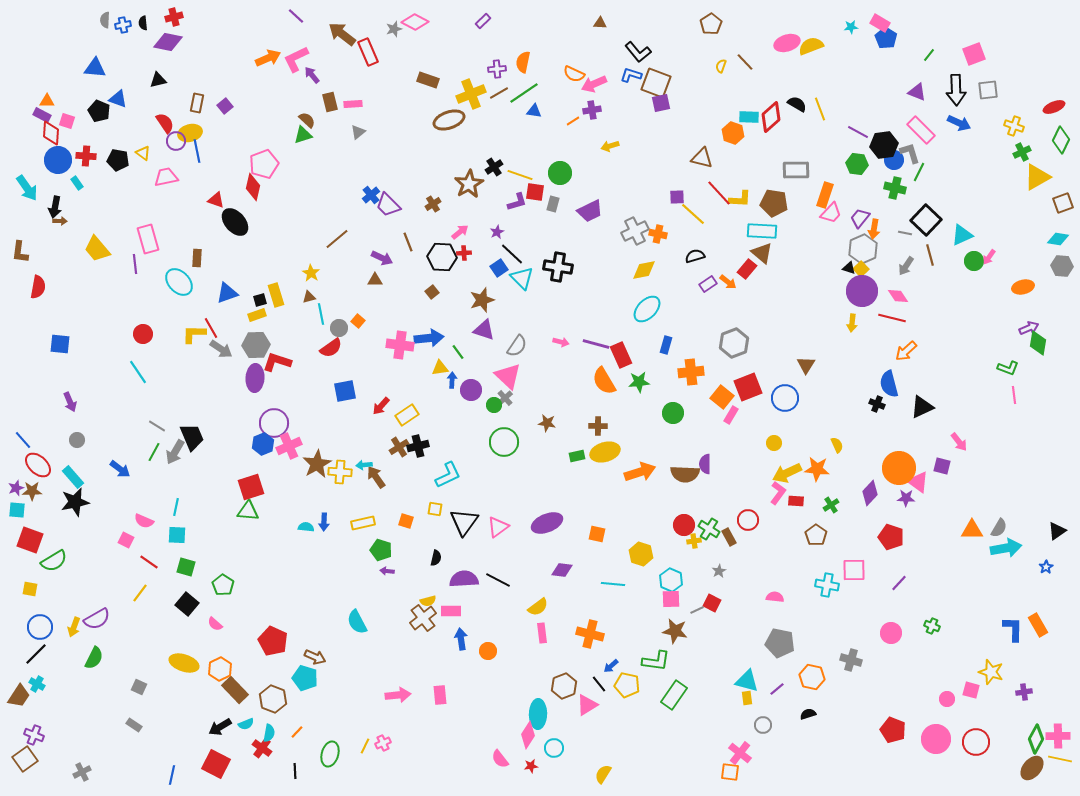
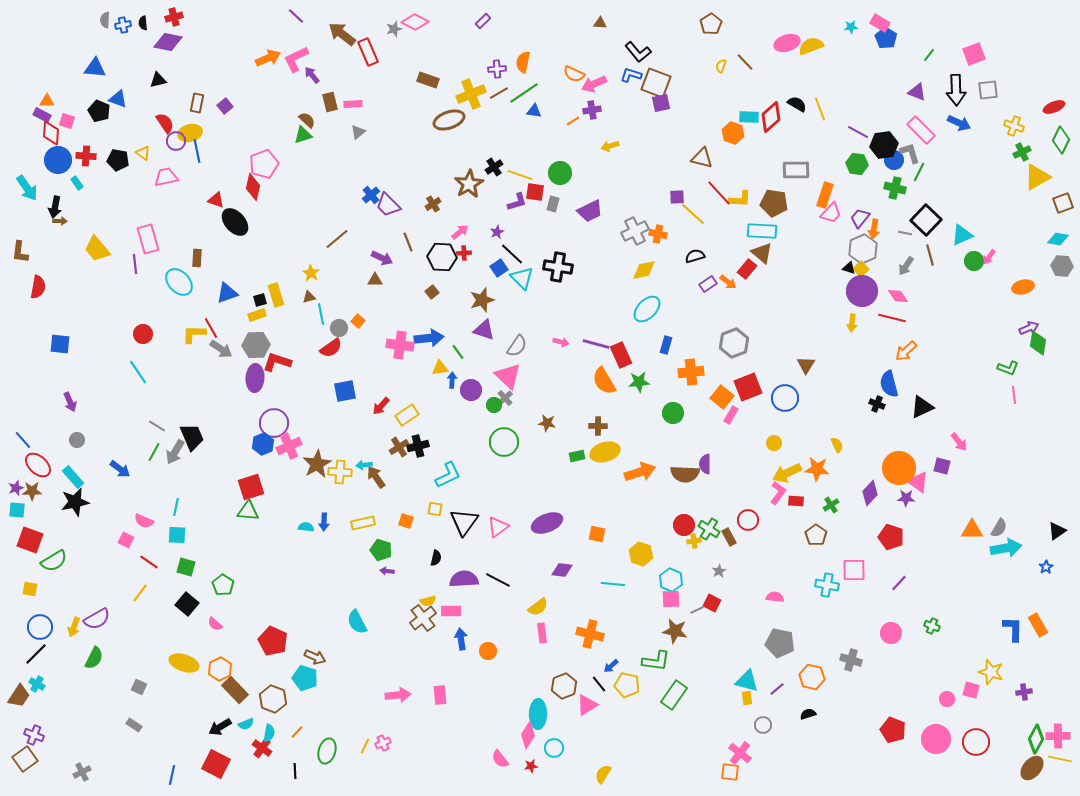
green ellipse at (330, 754): moved 3 px left, 3 px up
